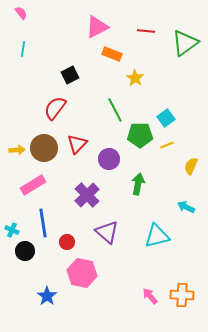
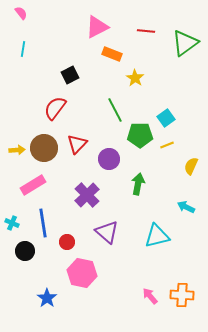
cyan cross: moved 7 px up
blue star: moved 2 px down
